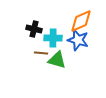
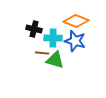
orange diamond: moved 5 px left; rotated 45 degrees clockwise
blue star: moved 3 px left, 1 px down
brown line: moved 1 px right
green triangle: moved 2 px left
